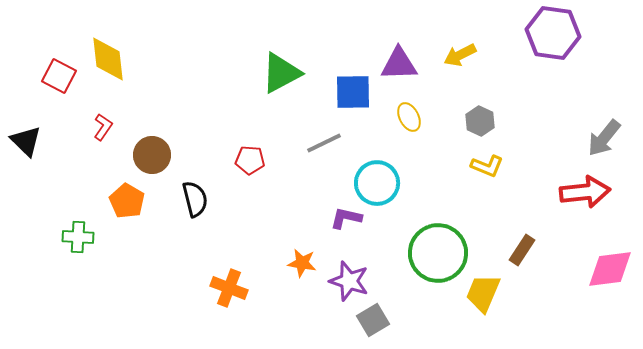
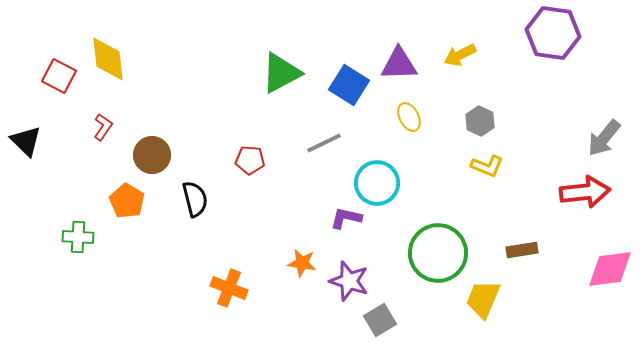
blue square: moved 4 px left, 7 px up; rotated 33 degrees clockwise
brown rectangle: rotated 48 degrees clockwise
yellow trapezoid: moved 6 px down
gray square: moved 7 px right
